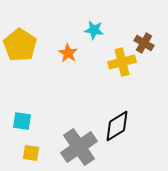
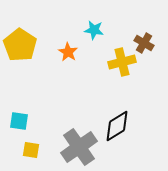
orange star: moved 1 px up
cyan square: moved 3 px left
yellow square: moved 3 px up
